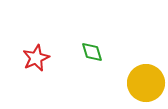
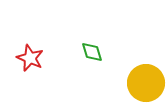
red star: moved 6 px left; rotated 24 degrees counterclockwise
